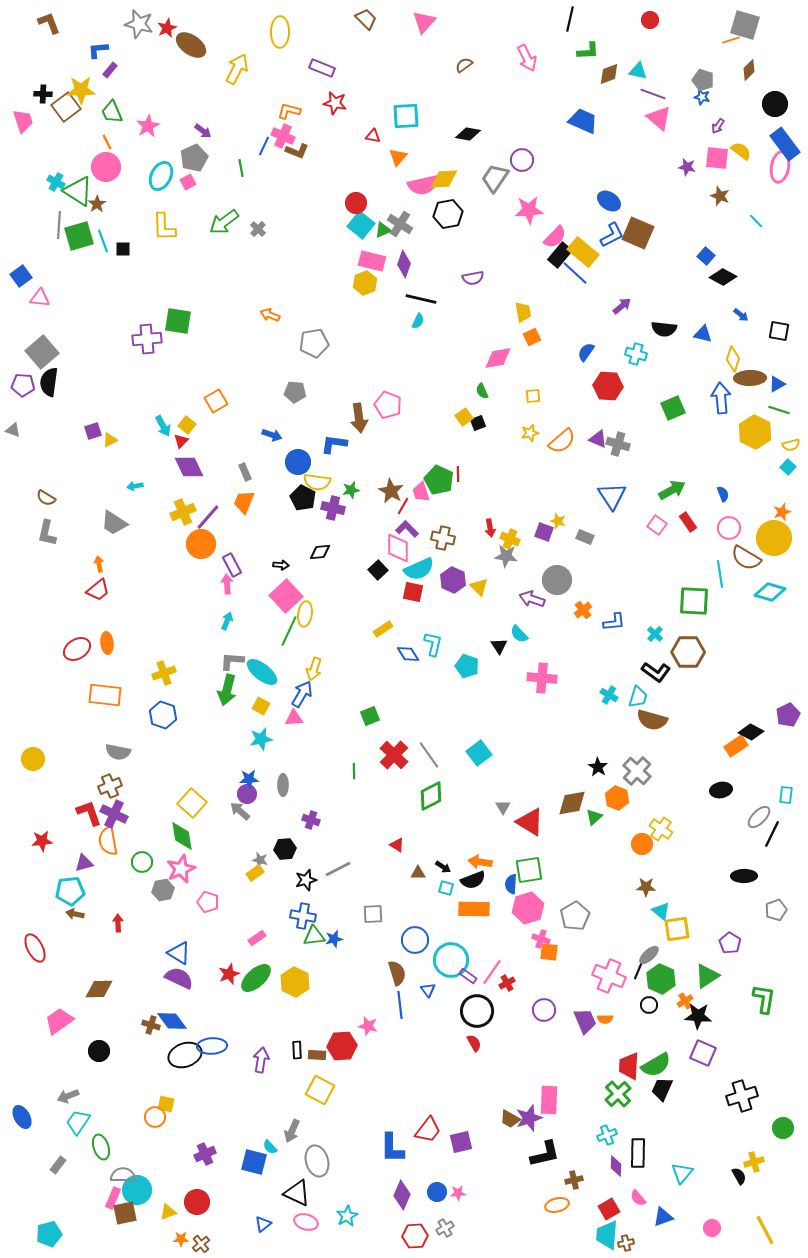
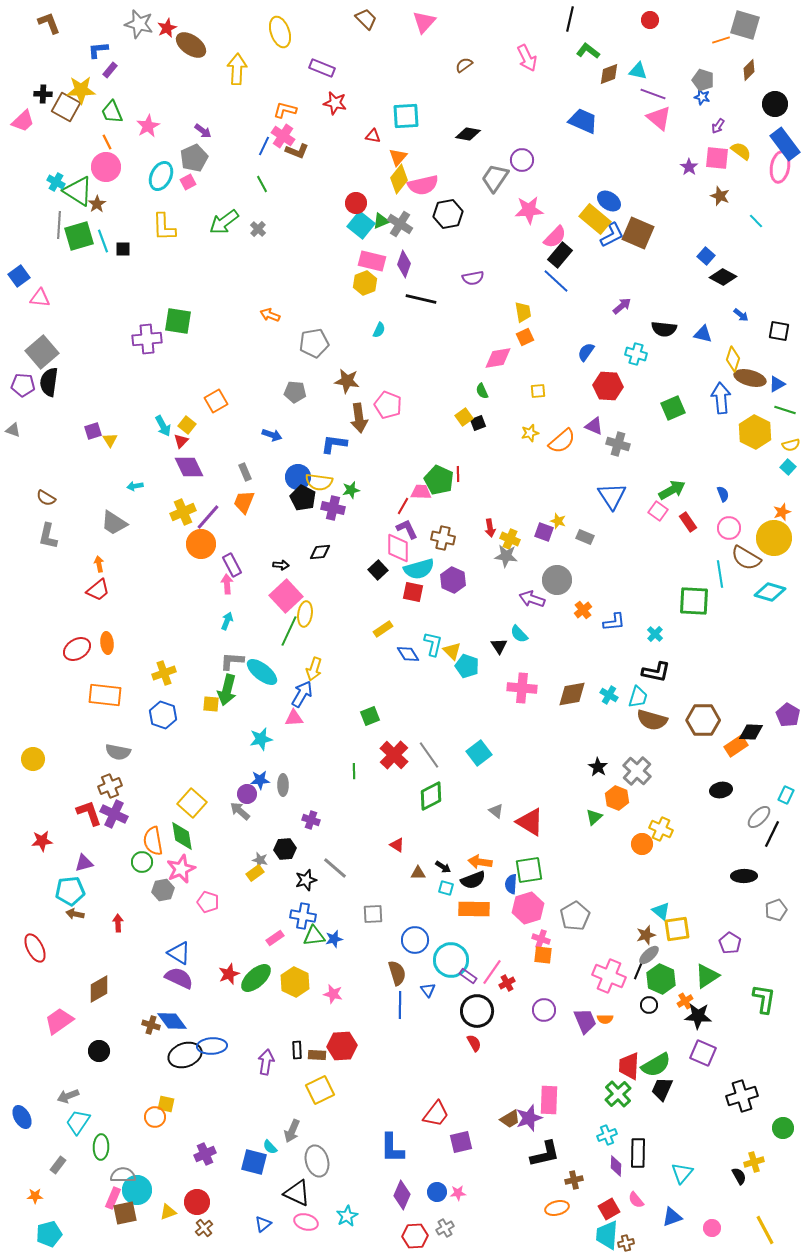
yellow ellipse at (280, 32): rotated 20 degrees counterclockwise
orange line at (731, 40): moved 10 px left
green L-shape at (588, 51): rotated 140 degrees counterclockwise
yellow arrow at (237, 69): rotated 24 degrees counterclockwise
brown square at (66, 107): rotated 24 degrees counterclockwise
orange L-shape at (289, 111): moved 4 px left, 1 px up
pink trapezoid at (23, 121): rotated 65 degrees clockwise
pink cross at (283, 136): rotated 10 degrees clockwise
purple star at (687, 167): moved 2 px right; rotated 24 degrees clockwise
green line at (241, 168): moved 21 px right, 16 px down; rotated 18 degrees counterclockwise
yellow diamond at (444, 179): moved 45 px left; rotated 48 degrees counterclockwise
green triangle at (383, 230): moved 2 px left, 9 px up
yellow rectangle at (583, 252): moved 12 px right, 33 px up
blue line at (575, 273): moved 19 px left, 8 px down
blue square at (21, 276): moved 2 px left
cyan semicircle at (418, 321): moved 39 px left, 9 px down
orange square at (532, 337): moved 7 px left
brown ellipse at (750, 378): rotated 16 degrees clockwise
yellow square at (533, 396): moved 5 px right, 5 px up
green line at (779, 410): moved 6 px right
purple triangle at (598, 439): moved 4 px left, 13 px up
yellow triangle at (110, 440): rotated 35 degrees counterclockwise
blue circle at (298, 462): moved 15 px down
yellow semicircle at (317, 482): moved 2 px right
brown star at (391, 491): moved 44 px left, 110 px up; rotated 20 degrees counterclockwise
pink trapezoid at (421, 492): rotated 110 degrees clockwise
pink square at (657, 525): moved 1 px right, 14 px up
purple L-shape at (407, 529): rotated 20 degrees clockwise
gray L-shape at (47, 533): moved 1 px right, 3 px down
cyan semicircle at (419, 569): rotated 8 degrees clockwise
yellow triangle at (479, 587): moved 27 px left, 64 px down
brown hexagon at (688, 652): moved 15 px right, 68 px down
black L-shape at (656, 672): rotated 24 degrees counterclockwise
pink cross at (542, 678): moved 20 px left, 10 px down
yellow square at (261, 706): moved 50 px left, 2 px up; rotated 24 degrees counterclockwise
purple pentagon at (788, 715): rotated 15 degrees counterclockwise
black diamond at (751, 732): rotated 25 degrees counterclockwise
blue star at (249, 779): moved 11 px right, 1 px down
cyan rectangle at (786, 795): rotated 18 degrees clockwise
brown diamond at (572, 803): moved 109 px up
gray triangle at (503, 807): moved 7 px left, 4 px down; rotated 21 degrees counterclockwise
yellow cross at (661, 829): rotated 10 degrees counterclockwise
orange semicircle at (108, 841): moved 45 px right
gray line at (338, 869): moved 3 px left, 1 px up; rotated 68 degrees clockwise
brown star at (646, 887): moved 48 px down; rotated 18 degrees counterclockwise
pink rectangle at (257, 938): moved 18 px right
orange square at (549, 952): moved 6 px left, 3 px down
brown diamond at (99, 989): rotated 28 degrees counterclockwise
blue line at (400, 1005): rotated 8 degrees clockwise
pink star at (368, 1026): moved 35 px left, 32 px up
purple arrow at (261, 1060): moved 5 px right, 2 px down
yellow square at (320, 1090): rotated 36 degrees clockwise
brown trapezoid at (510, 1119): rotated 60 degrees counterclockwise
red trapezoid at (428, 1130): moved 8 px right, 16 px up
green ellipse at (101, 1147): rotated 20 degrees clockwise
pink semicircle at (638, 1198): moved 2 px left, 2 px down
orange ellipse at (557, 1205): moved 3 px down
blue triangle at (663, 1217): moved 9 px right
orange star at (181, 1239): moved 146 px left, 43 px up
brown cross at (201, 1244): moved 3 px right, 16 px up
